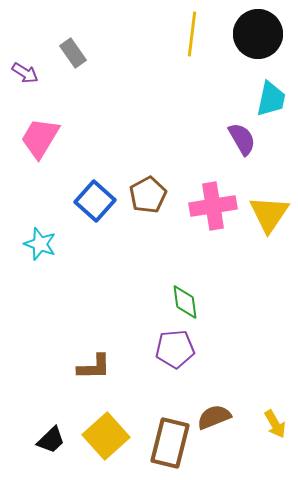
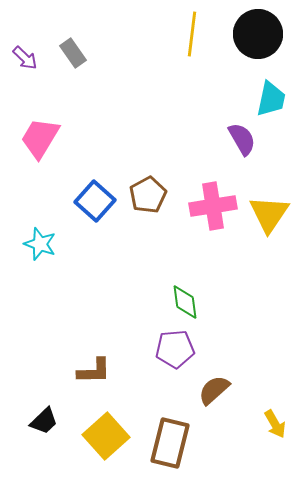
purple arrow: moved 15 px up; rotated 12 degrees clockwise
brown L-shape: moved 4 px down
brown semicircle: moved 27 px up; rotated 20 degrees counterclockwise
black trapezoid: moved 7 px left, 19 px up
